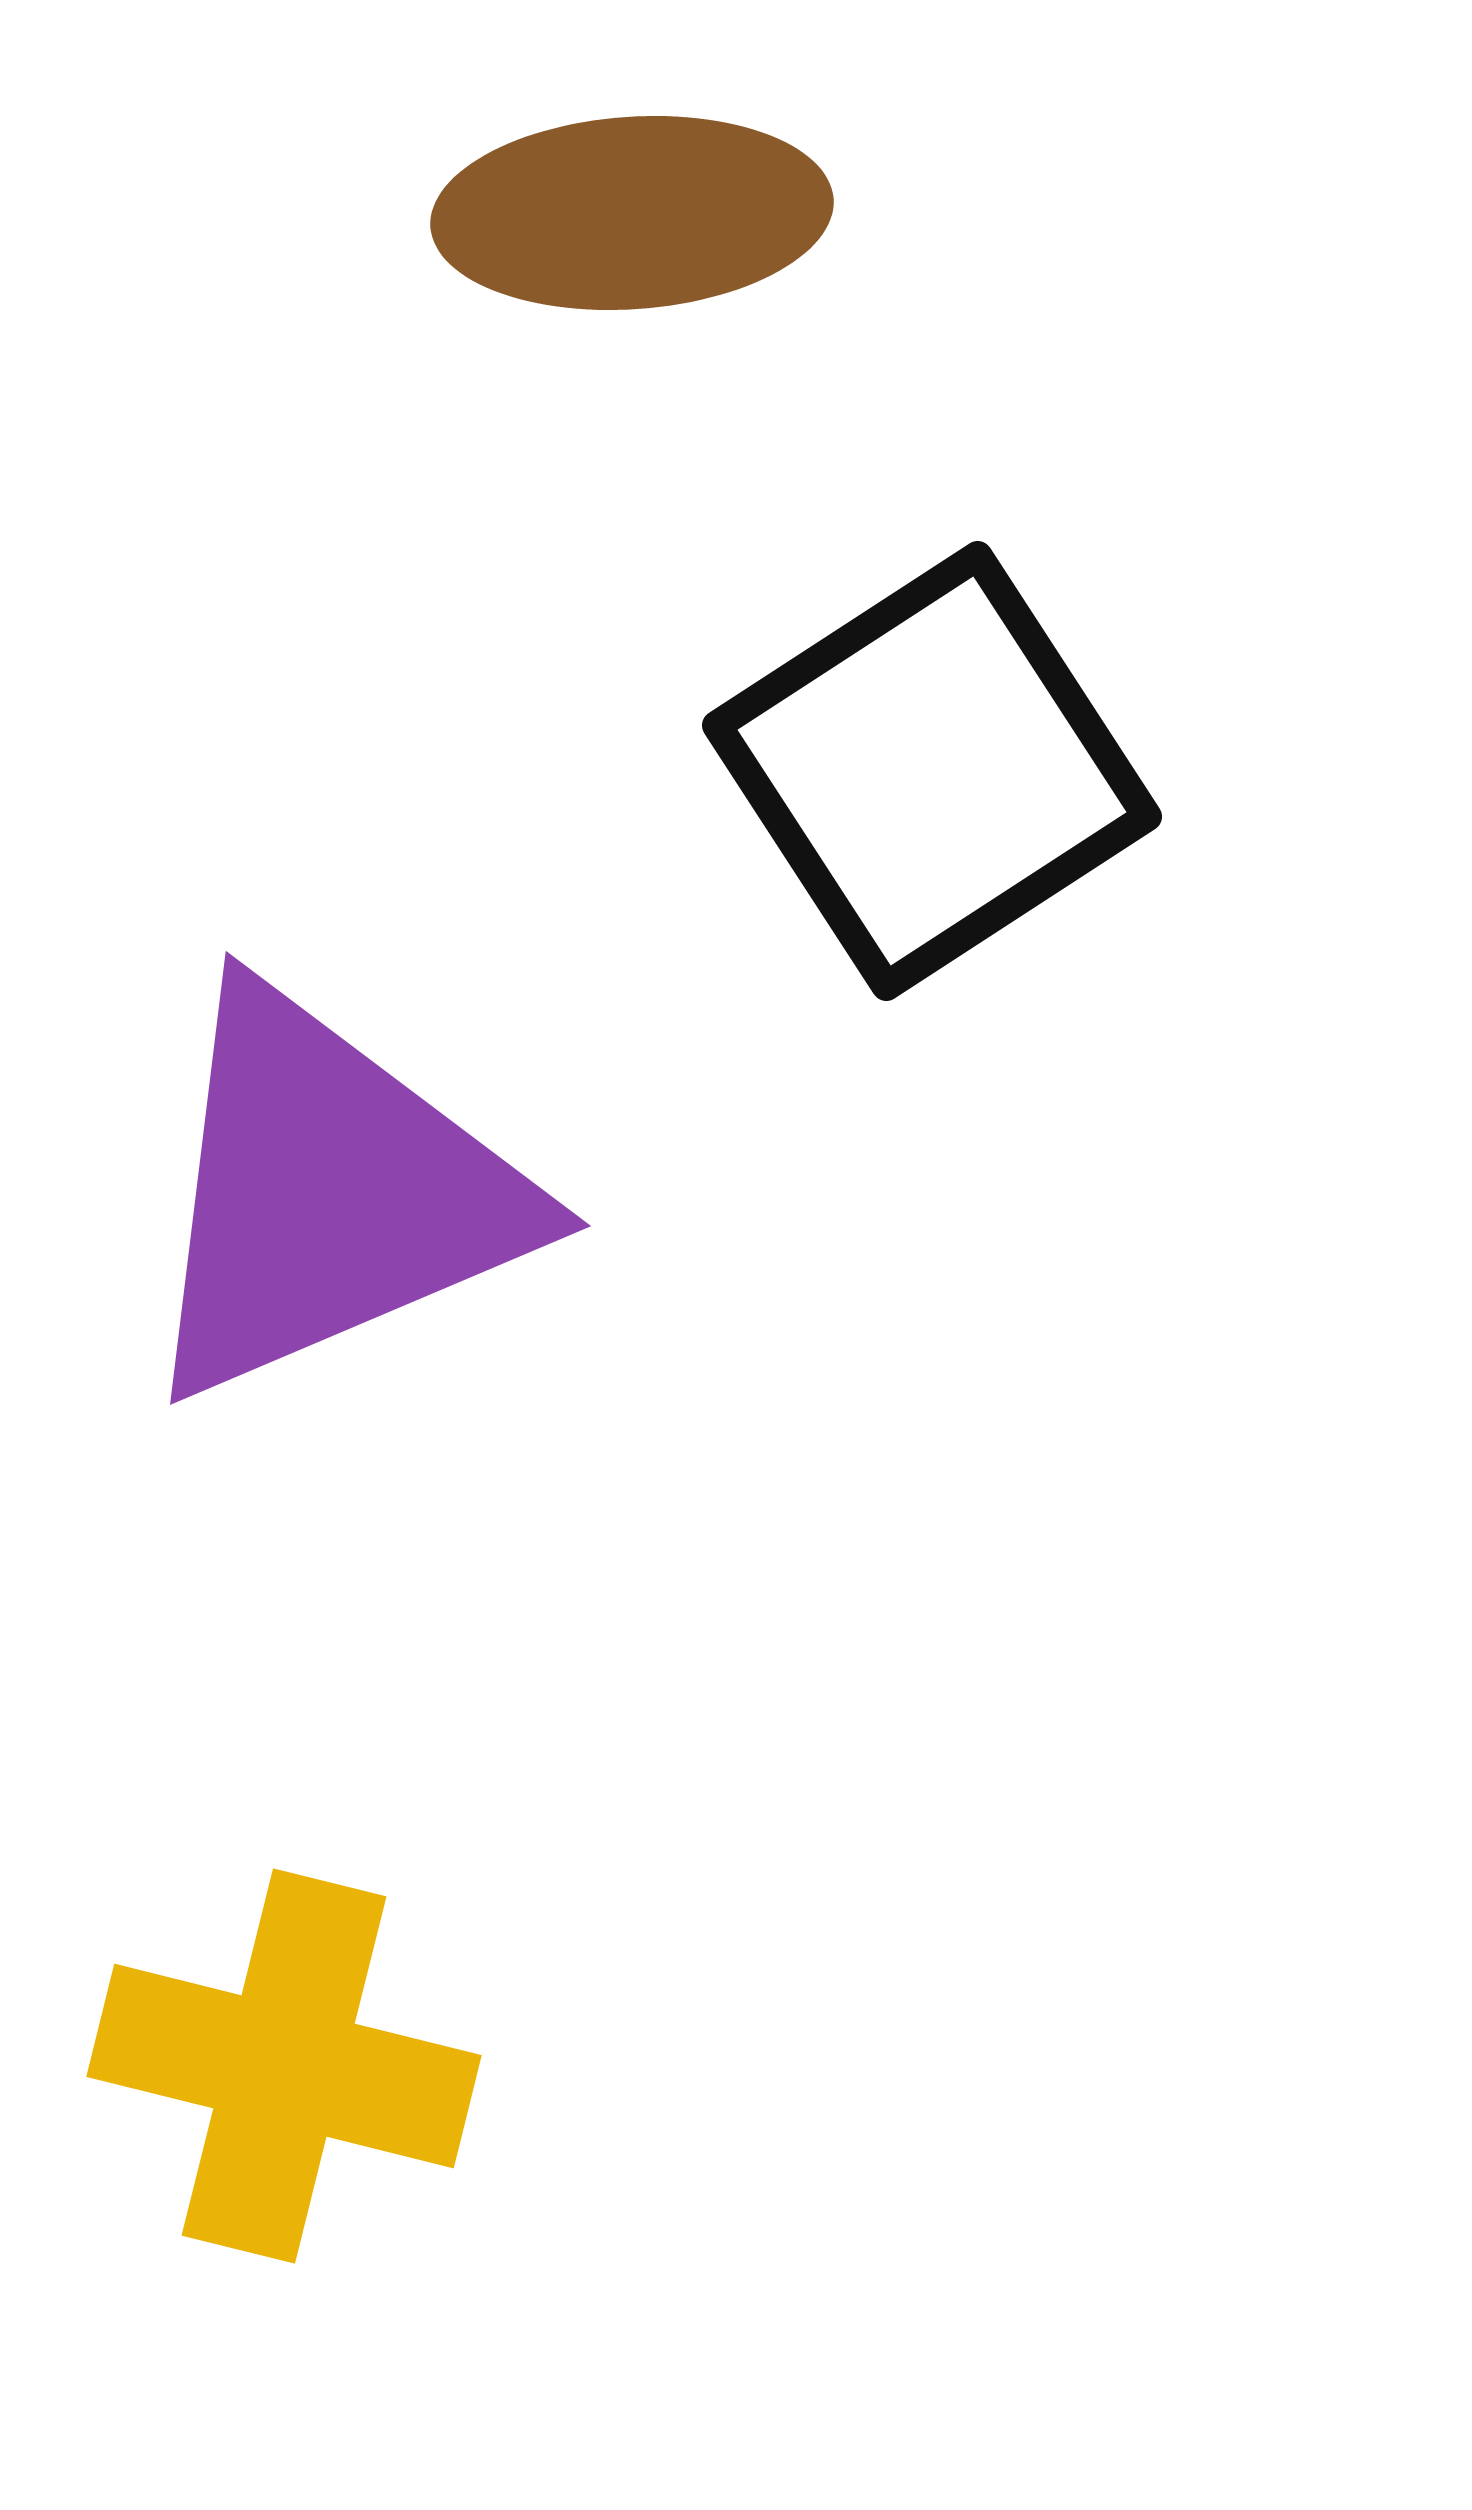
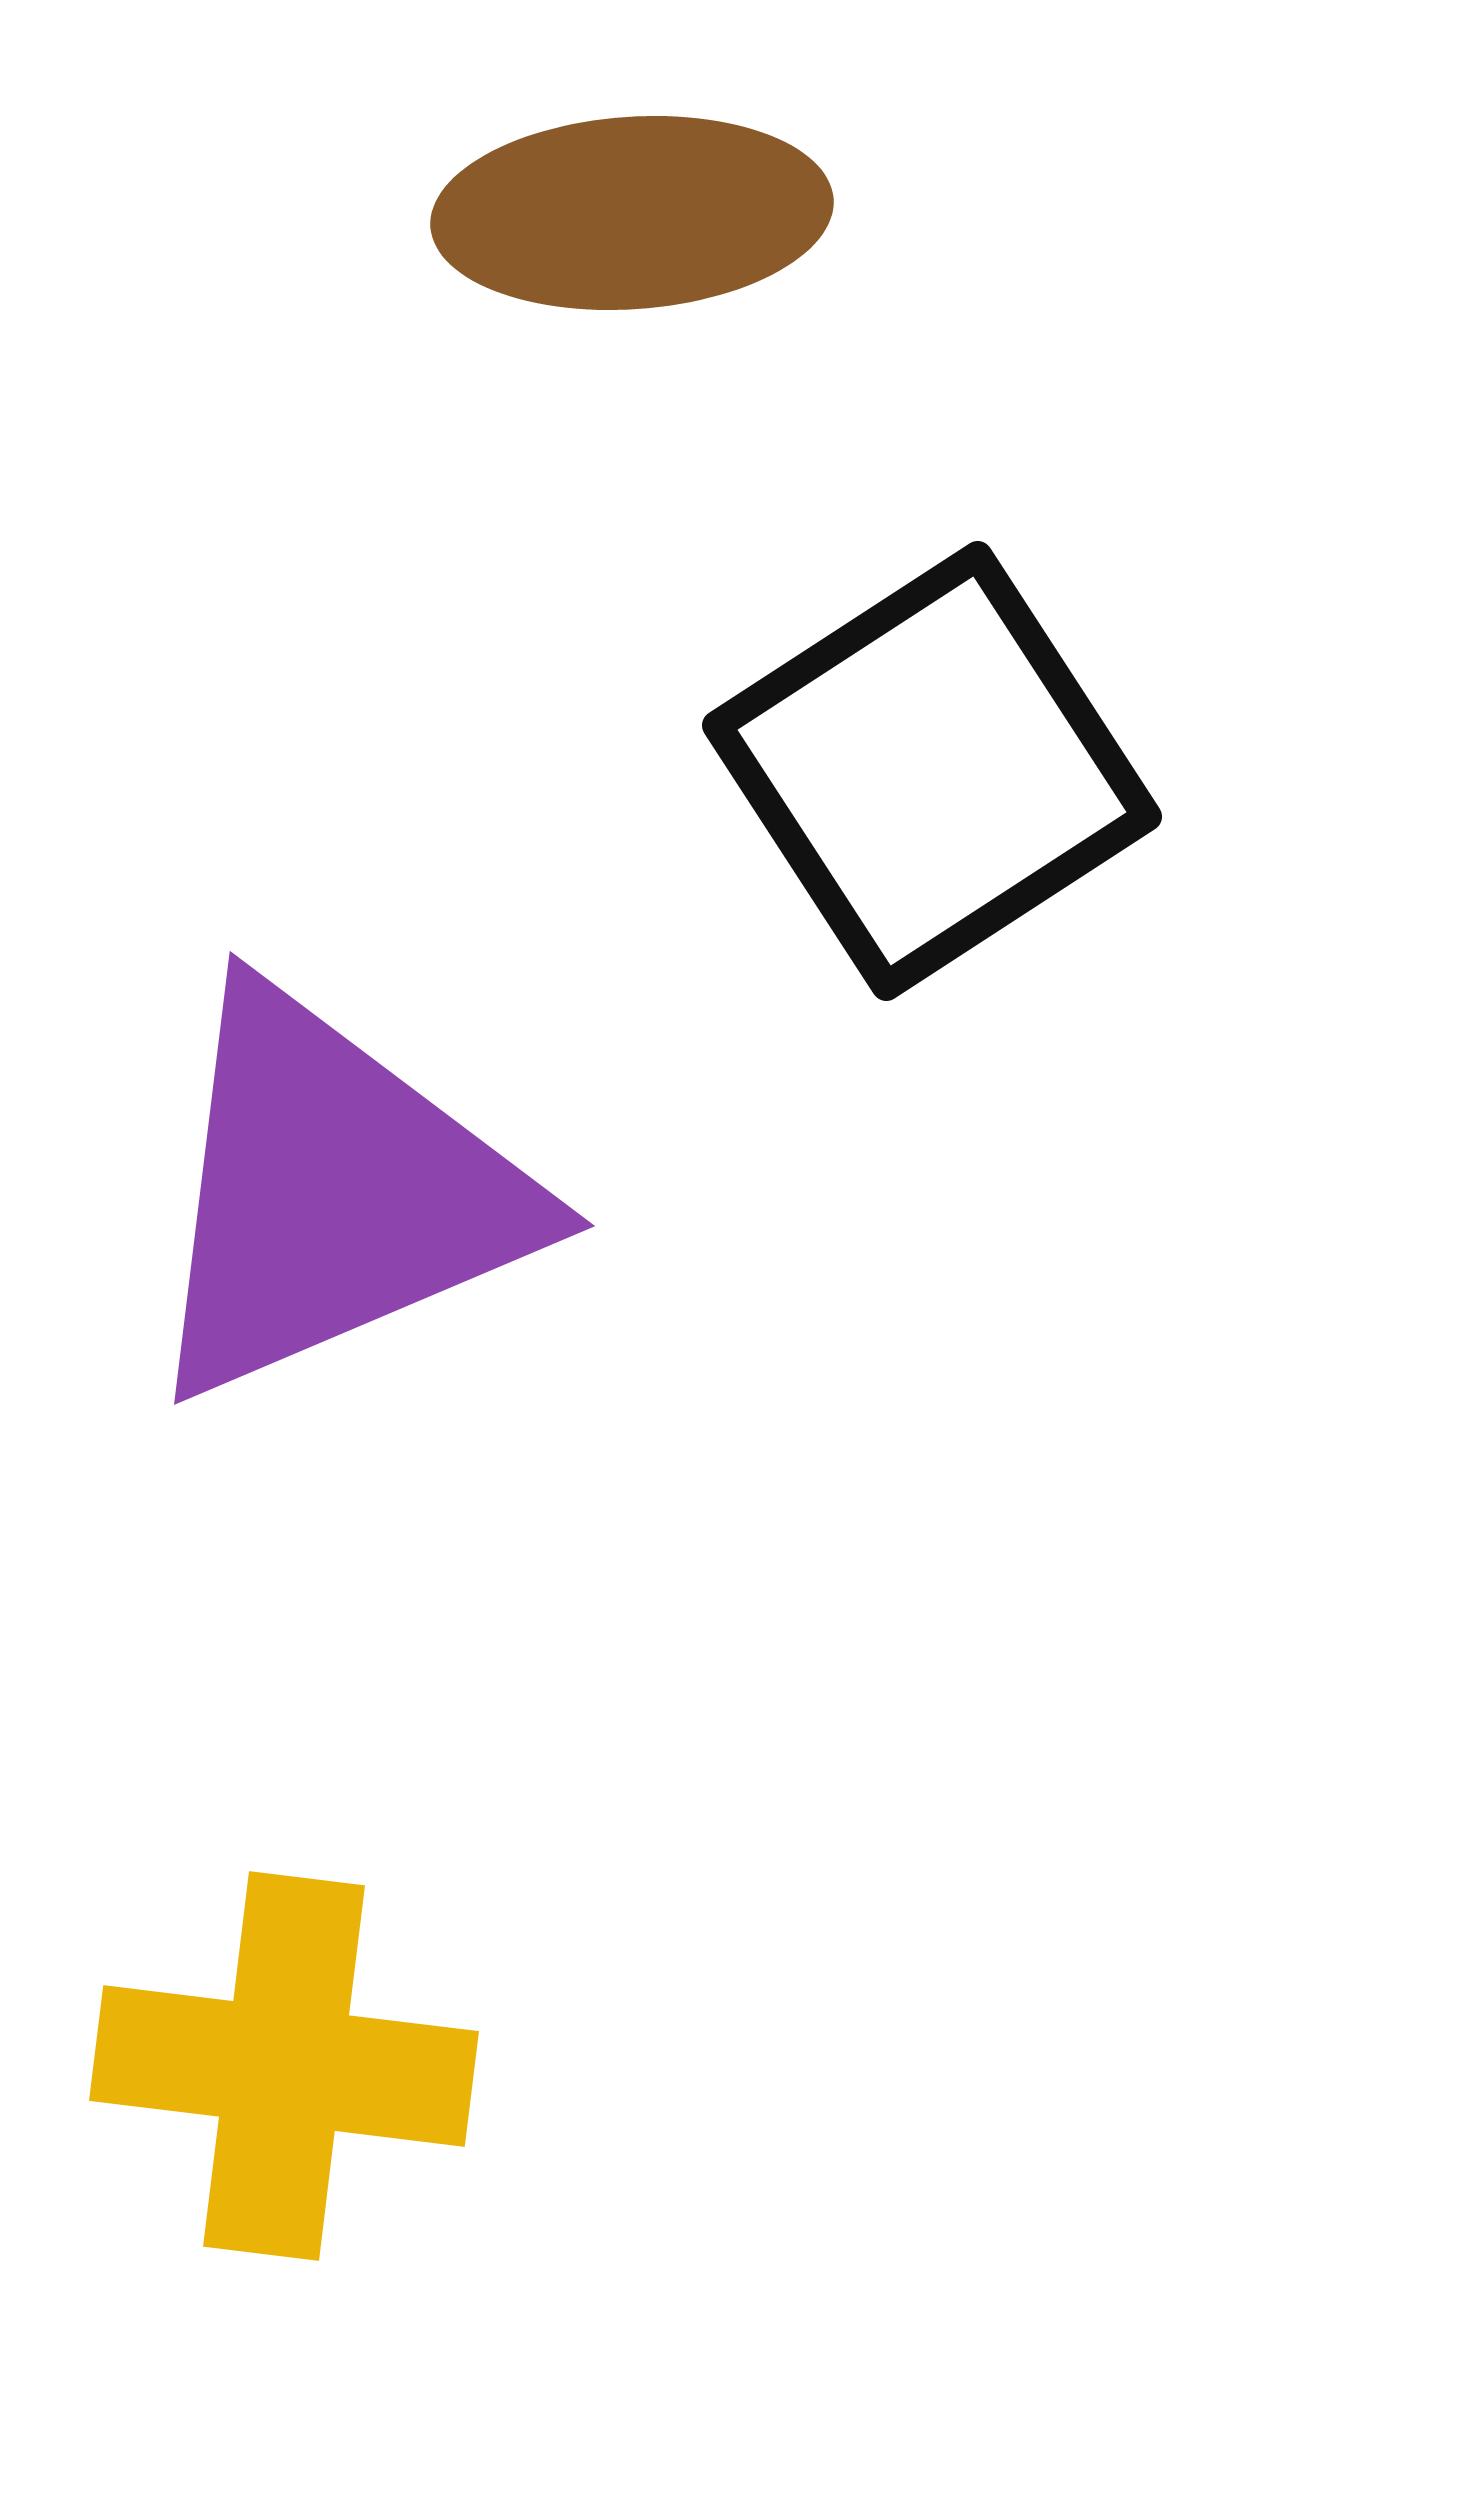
purple triangle: moved 4 px right
yellow cross: rotated 7 degrees counterclockwise
